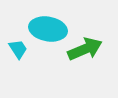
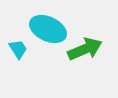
cyan ellipse: rotated 15 degrees clockwise
